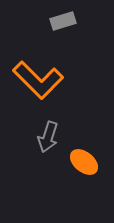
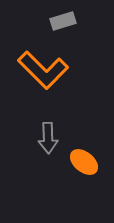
orange L-shape: moved 5 px right, 10 px up
gray arrow: moved 1 px down; rotated 20 degrees counterclockwise
